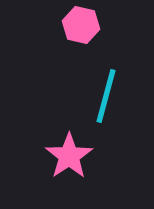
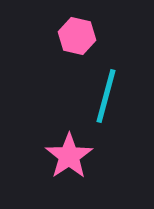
pink hexagon: moved 4 px left, 11 px down
